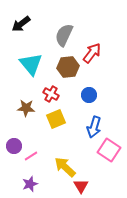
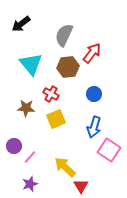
blue circle: moved 5 px right, 1 px up
pink line: moved 1 px left, 1 px down; rotated 16 degrees counterclockwise
